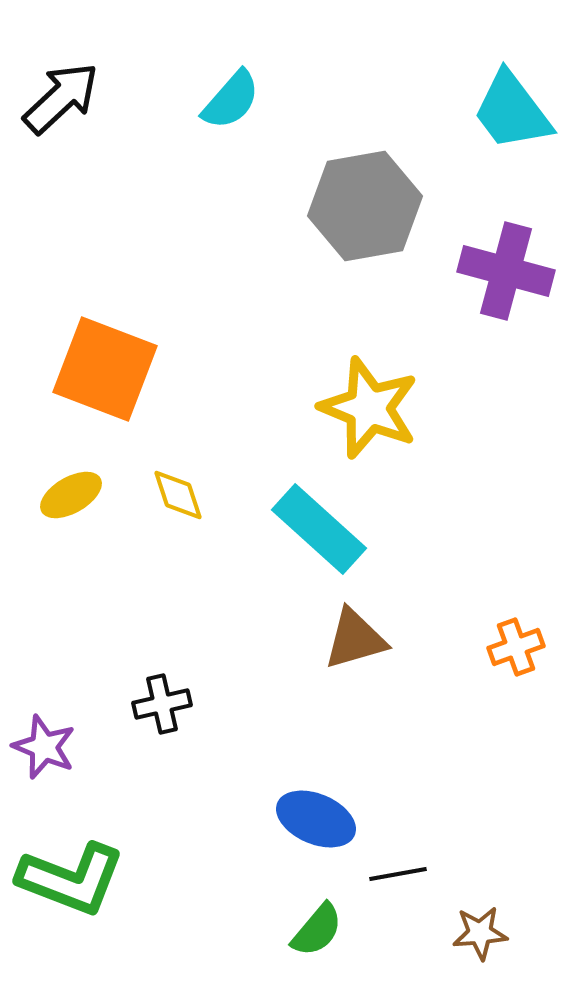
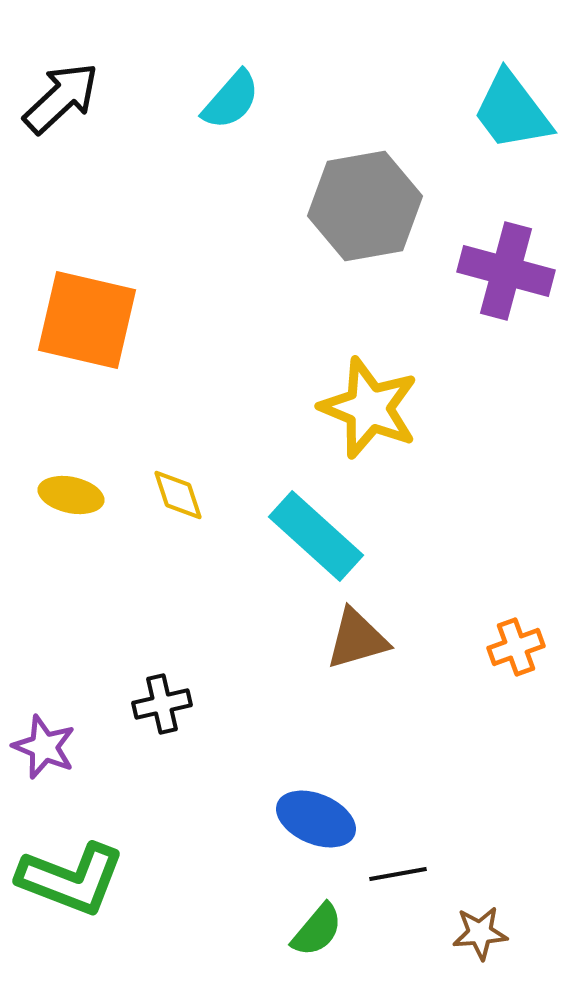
orange square: moved 18 px left, 49 px up; rotated 8 degrees counterclockwise
yellow ellipse: rotated 42 degrees clockwise
cyan rectangle: moved 3 px left, 7 px down
brown triangle: moved 2 px right
